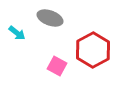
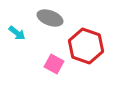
red hexagon: moved 7 px left, 4 px up; rotated 12 degrees counterclockwise
pink square: moved 3 px left, 2 px up
